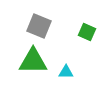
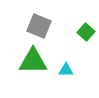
green square: moved 1 px left; rotated 18 degrees clockwise
cyan triangle: moved 2 px up
